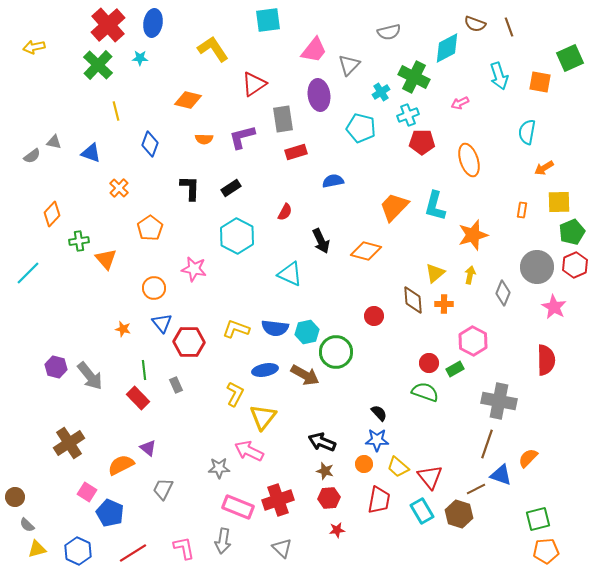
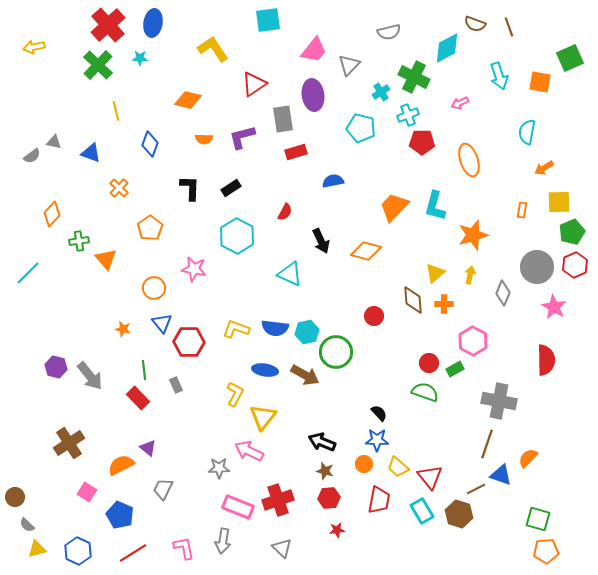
purple ellipse at (319, 95): moved 6 px left
blue ellipse at (265, 370): rotated 20 degrees clockwise
blue pentagon at (110, 513): moved 10 px right, 2 px down
green square at (538, 519): rotated 30 degrees clockwise
